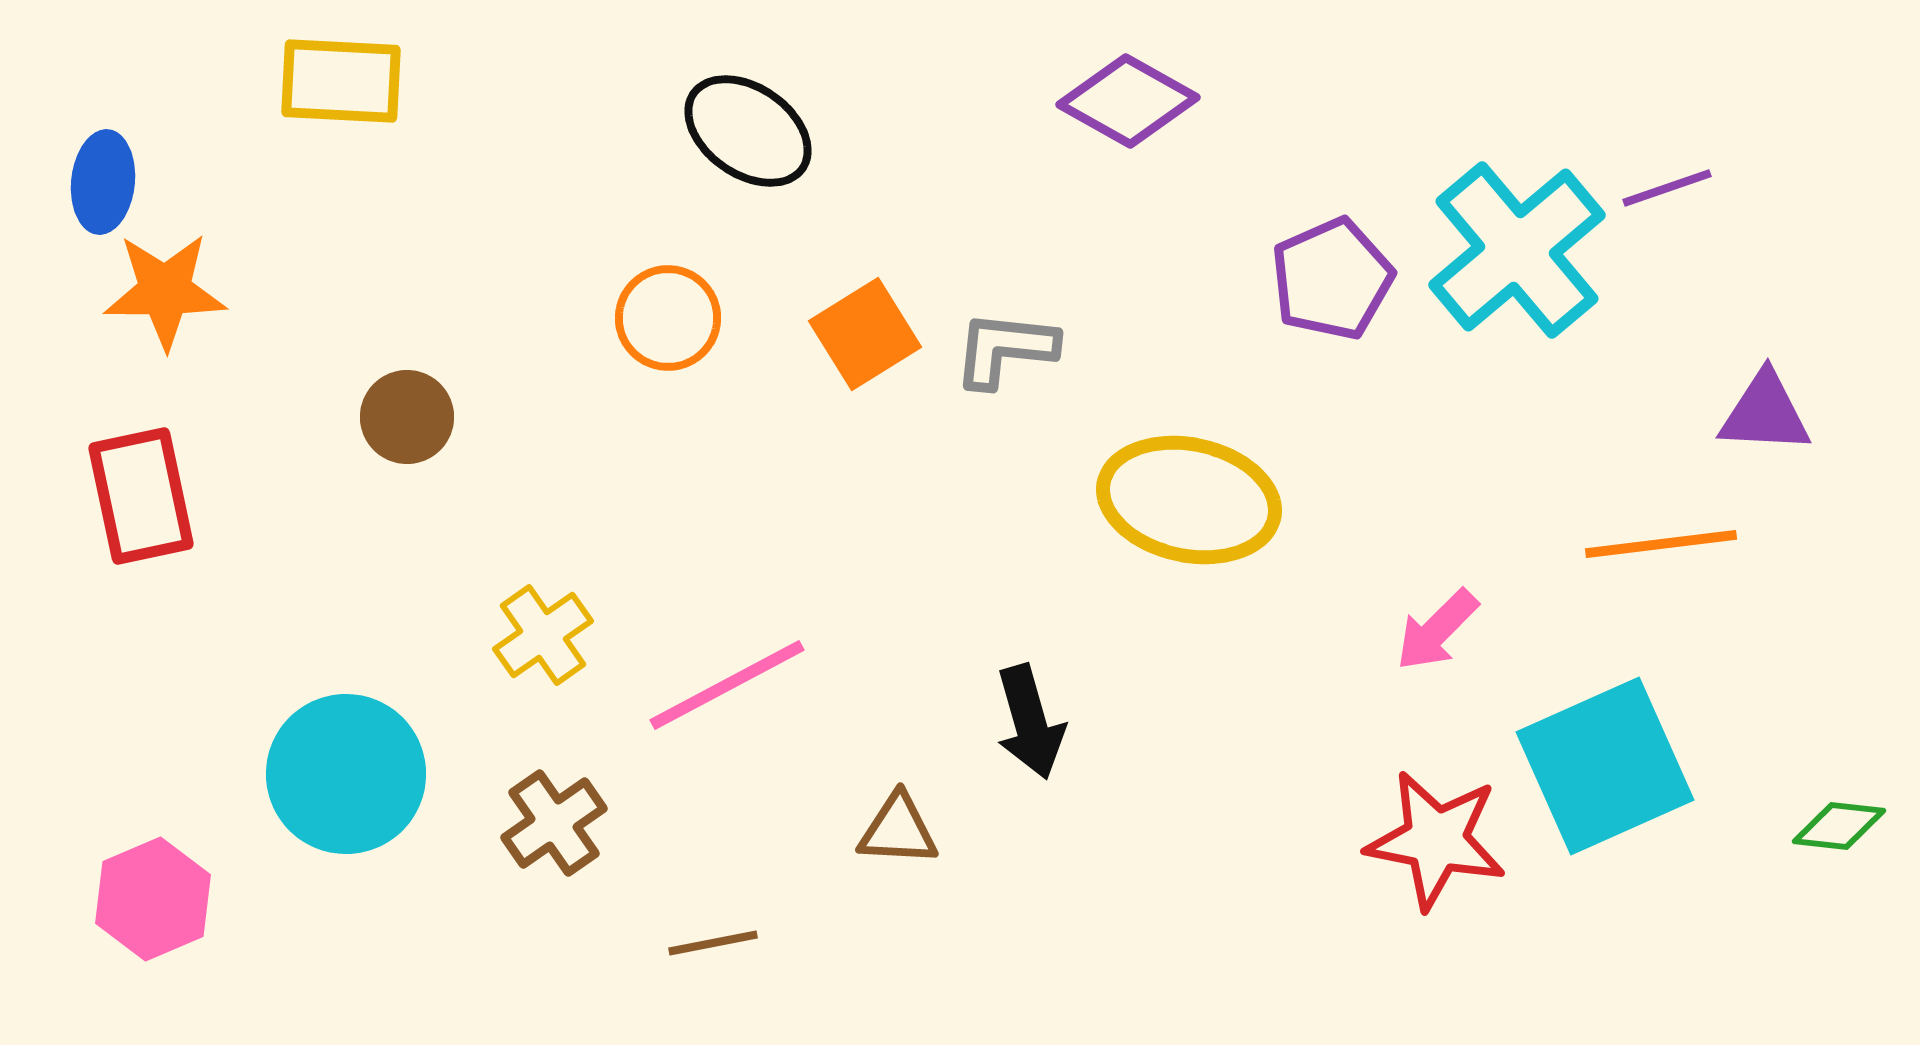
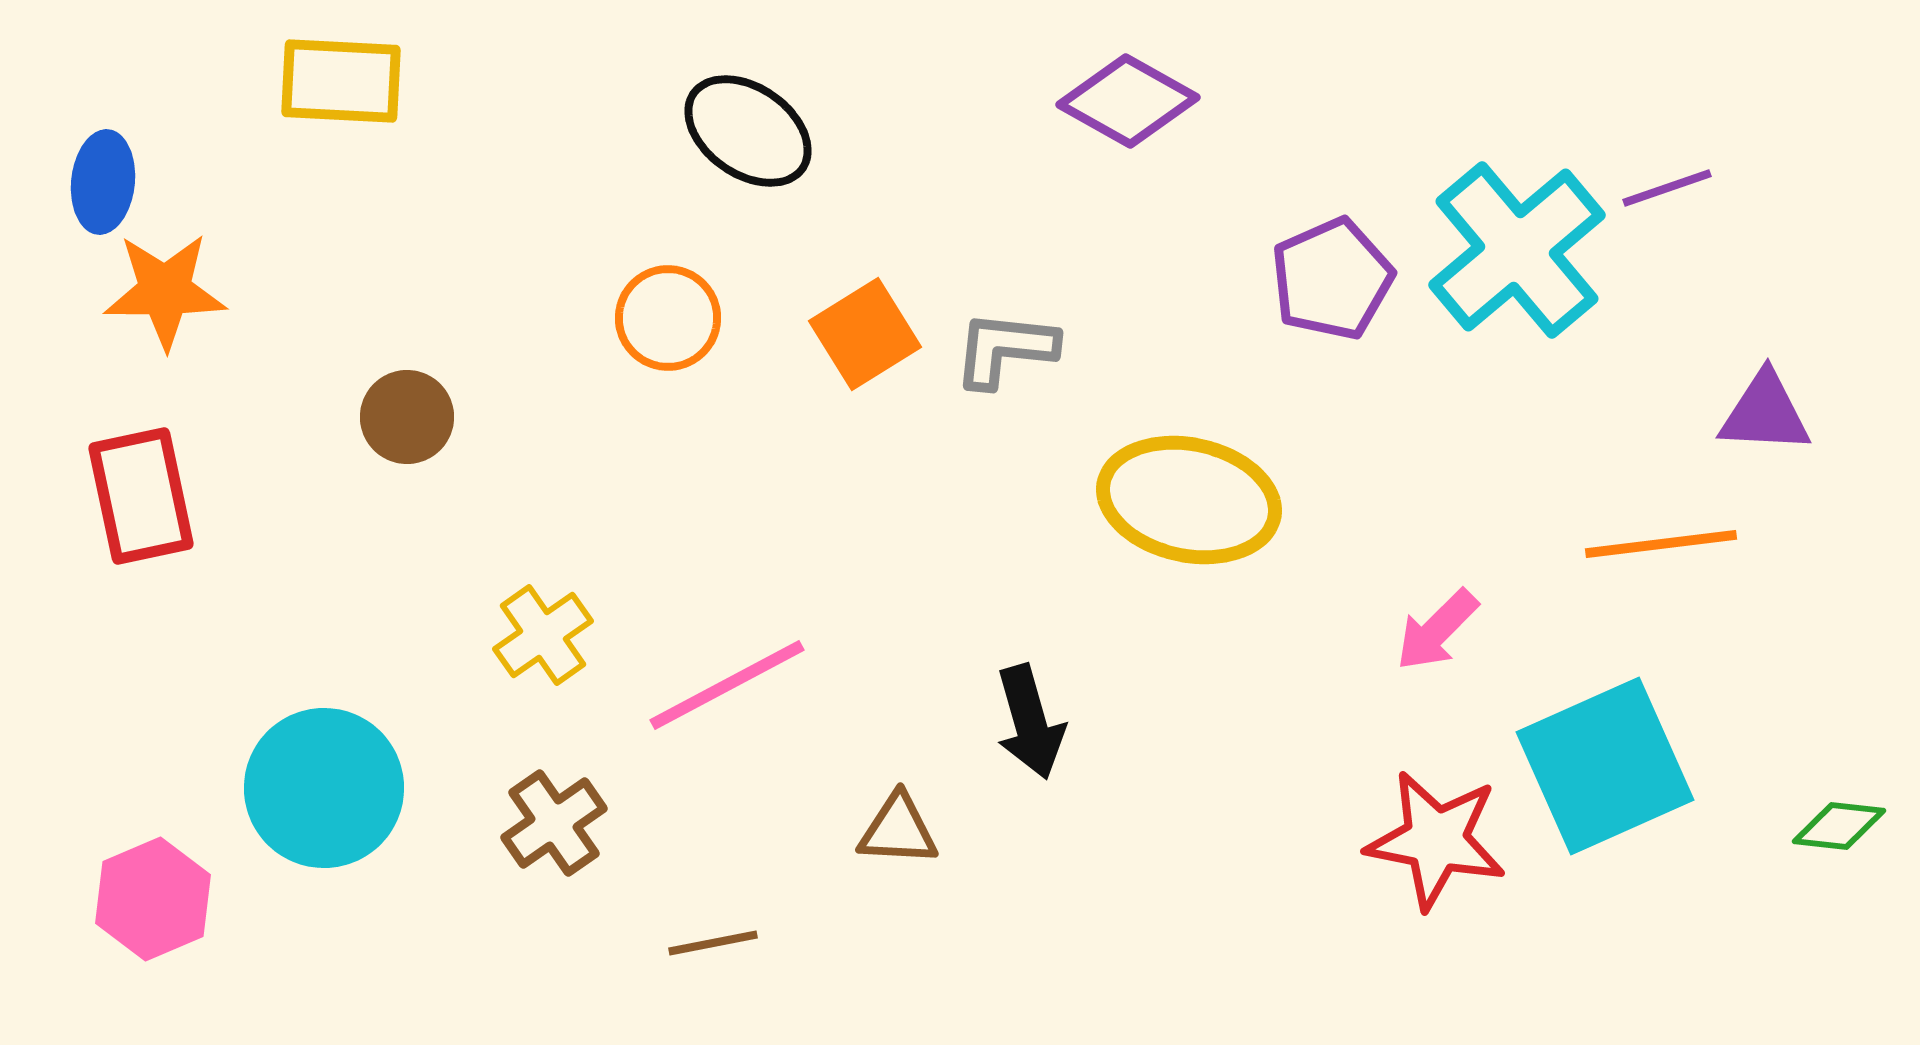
cyan circle: moved 22 px left, 14 px down
